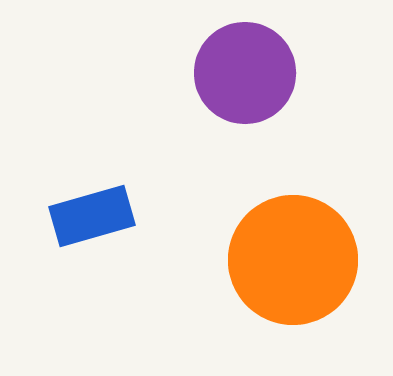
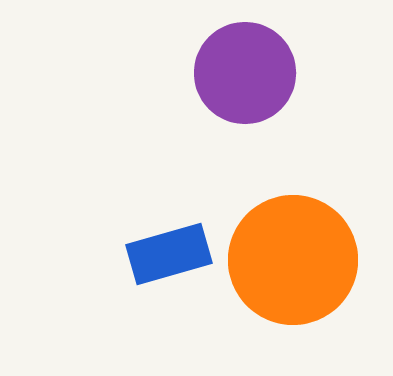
blue rectangle: moved 77 px right, 38 px down
